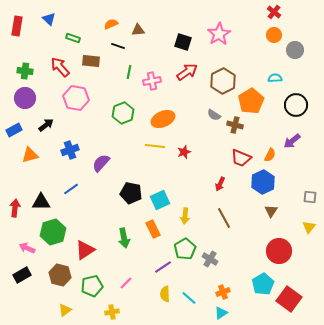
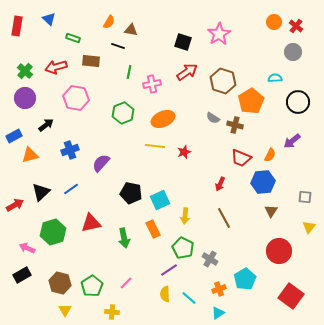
red cross at (274, 12): moved 22 px right, 14 px down
orange semicircle at (111, 24): moved 2 px left, 2 px up; rotated 144 degrees clockwise
brown triangle at (138, 30): moved 7 px left; rotated 16 degrees clockwise
orange circle at (274, 35): moved 13 px up
gray circle at (295, 50): moved 2 px left, 2 px down
red arrow at (60, 67): moved 4 px left; rotated 65 degrees counterclockwise
green cross at (25, 71): rotated 35 degrees clockwise
pink cross at (152, 81): moved 3 px down
brown hexagon at (223, 81): rotated 15 degrees counterclockwise
black circle at (296, 105): moved 2 px right, 3 px up
gray semicircle at (214, 115): moved 1 px left, 3 px down
blue rectangle at (14, 130): moved 6 px down
blue hexagon at (263, 182): rotated 20 degrees clockwise
gray square at (310, 197): moved 5 px left
black triangle at (41, 202): moved 10 px up; rotated 42 degrees counterclockwise
red arrow at (15, 208): moved 3 px up; rotated 54 degrees clockwise
green pentagon at (185, 249): moved 2 px left, 1 px up; rotated 15 degrees counterclockwise
red triangle at (85, 250): moved 6 px right, 27 px up; rotated 20 degrees clockwise
purple line at (163, 267): moved 6 px right, 3 px down
brown hexagon at (60, 275): moved 8 px down
cyan pentagon at (263, 284): moved 18 px left, 5 px up
green pentagon at (92, 286): rotated 20 degrees counterclockwise
orange cross at (223, 292): moved 4 px left, 3 px up
red square at (289, 299): moved 2 px right, 3 px up
yellow triangle at (65, 310): rotated 24 degrees counterclockwise
yellow cross at (112, 312): rotated 16 degrees clockwise
cyan triangle at (221, 313): moved 3 px left
